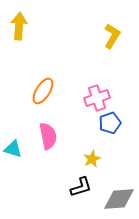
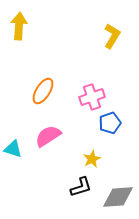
pink cross: moved 5 px left, 1 px up
pink semicircle: rotated 112 degrees counterclockwise
gray diamond: moved 1 px left, 2 px up
